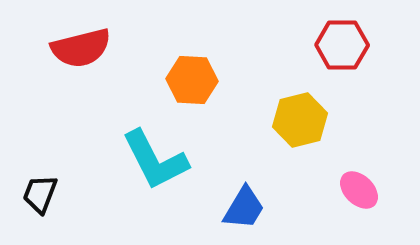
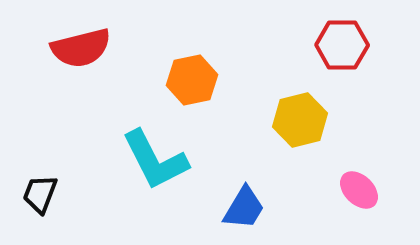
orange hexagon: rotated 15 degrees counterclockwise
